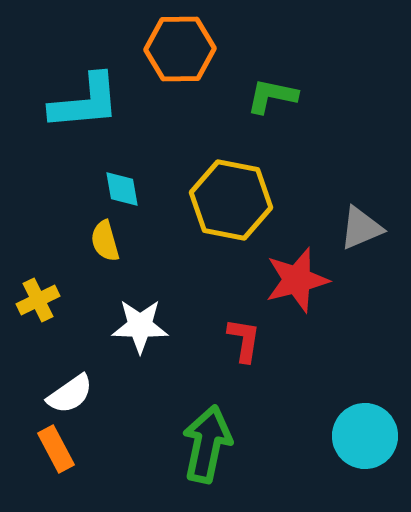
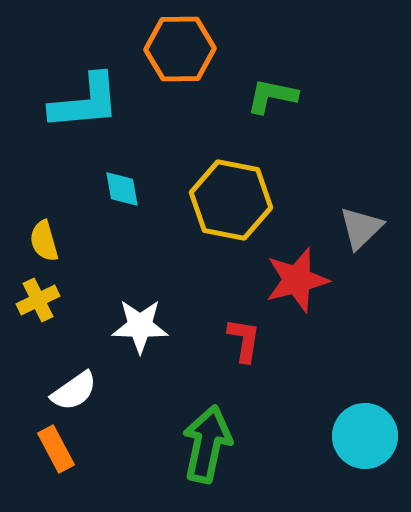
gray triangle: rotated 21 degrees counterclockwise
yellow semicircle: moved 61 px left
white semicircle: moved 4 px right, 3 px up
